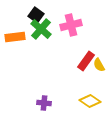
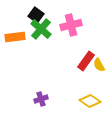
purple cross: moved 3 px left, 4 px up; rotated 24 degrees counterclockwise
